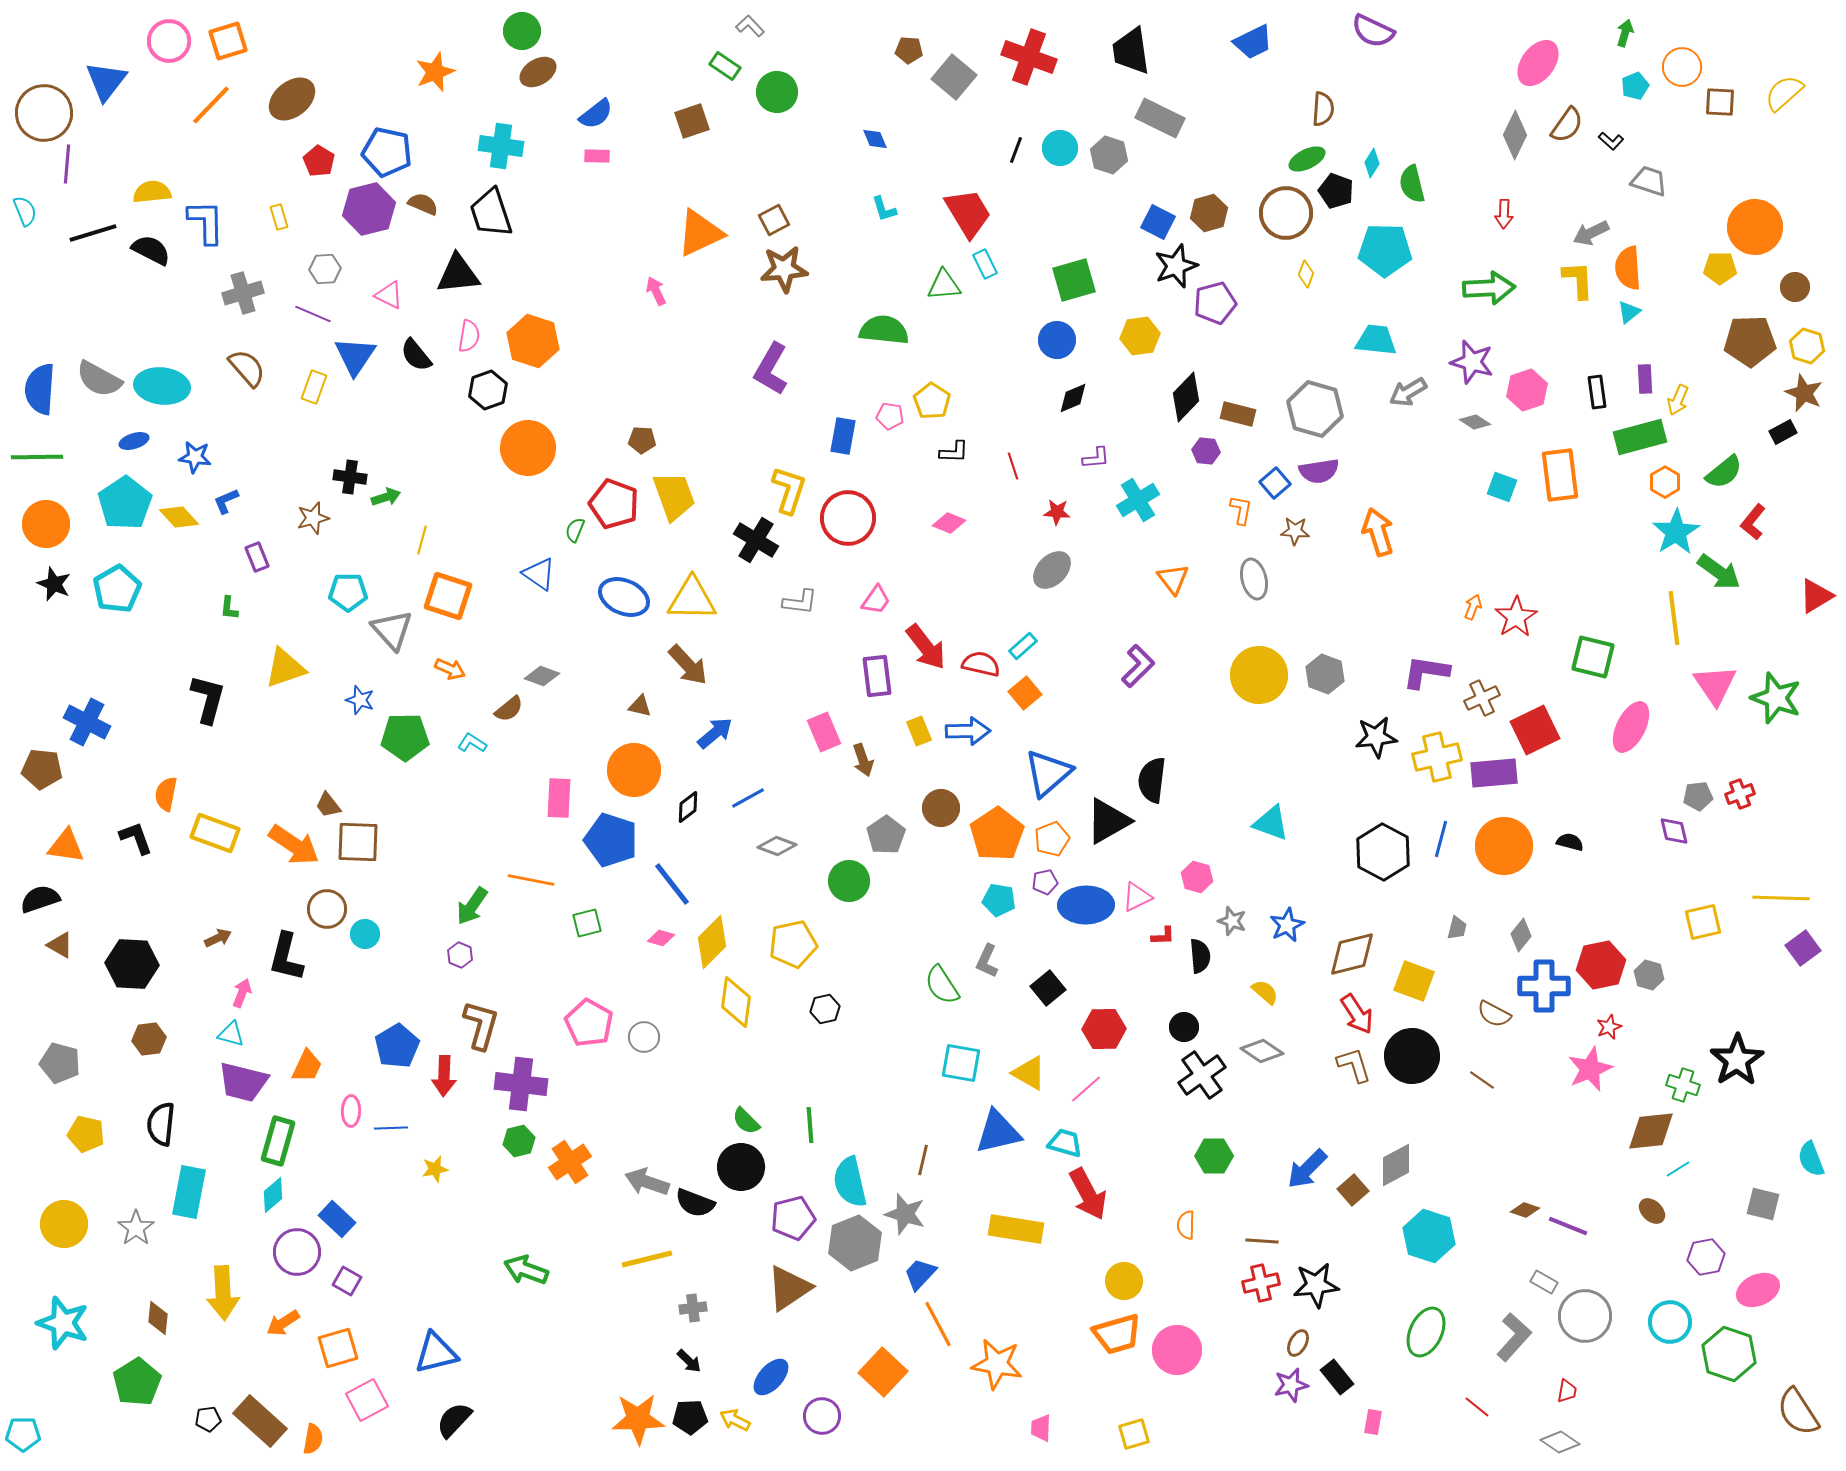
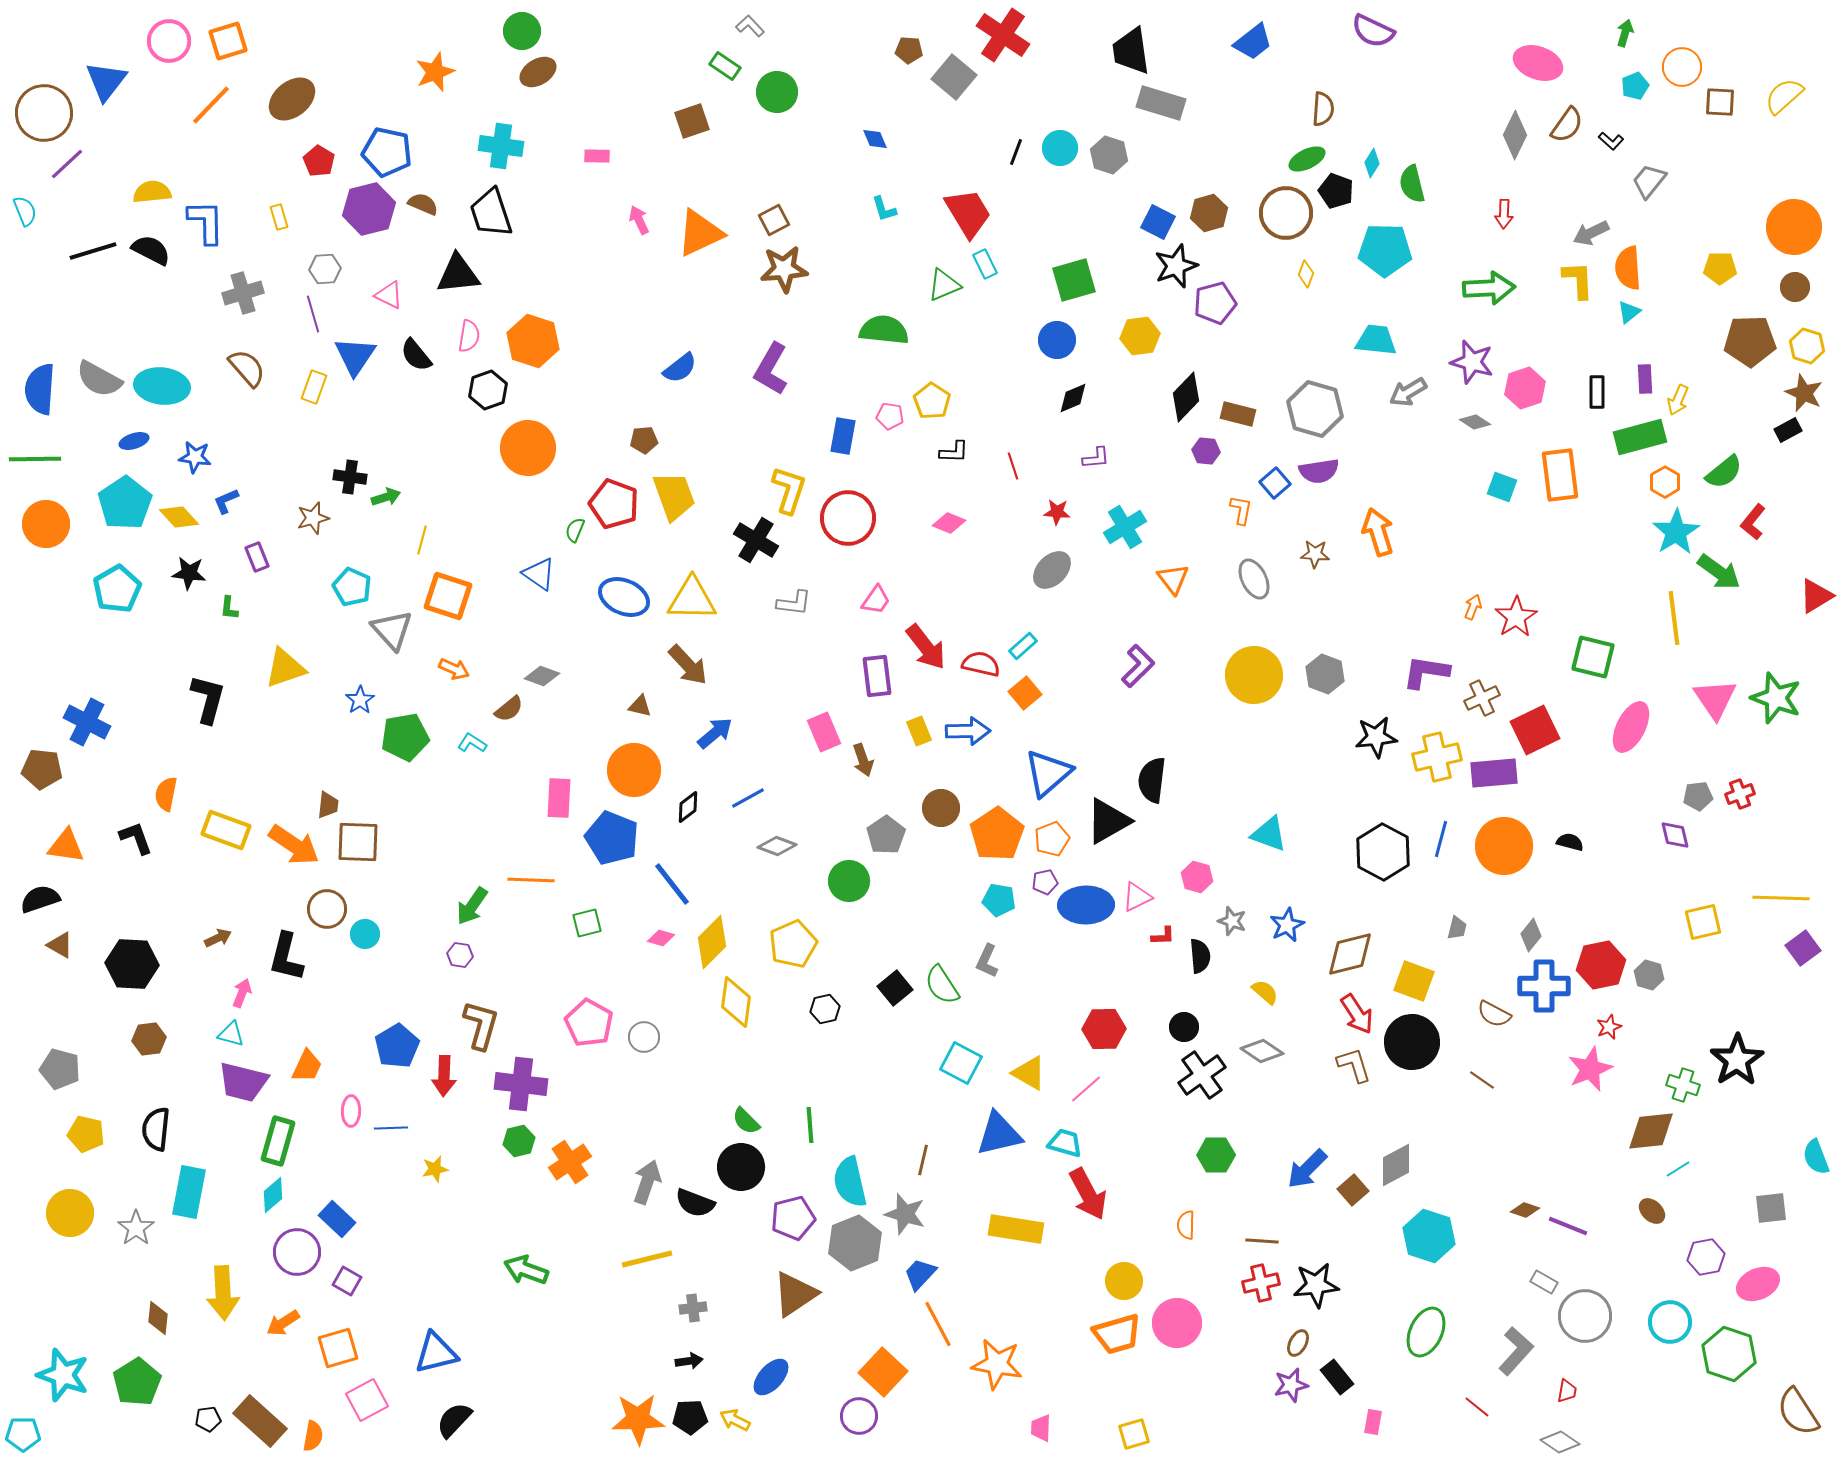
blue trapezoid at (1253, 42): rotated 12 degrees counterclockwise
red cross at (1029, 57): moved 26 px left, 22 px up; rotated 14 degrees clockwise
pink ellipse at (1538, 63): rotated 72 degrees clockwise
yellow semicircle at (1784, 93): moved 3 px down
blue semicircle at (596, 114): moved 84 px right, 254 px down
gray rectangle at (1160, 118): moved 1 px right, 15 px up; rotated 9 degrees counterclockwise
black line at (1016, 150): moved 2 px down
purple line at (67, 164): rotated 42 degrees clockwise
gray trapezoid at (1649, 181): rotated 69 degrees counterclockwise
orange circle at (1755, 227): moved 39 px right
black line at (93, 233): moved 18 px down
green triangle at (944, 285): rotated 18 degrees counterclockwise
pink arrow at (656, 291): moved 17 px left, 71 px up
purple line at (313, 314): rotated 51 degrees clockwise
pink hexagon at (1527, 390): moved 2 px left, 2 px up
black rectangle at (1597, 392): rotated 8 degrees clockwise
black rectangle at (1783, 432): moved 5 px right, 2 px up
brown pentagon at (642, 440): moved 2 px right; rotated 8 degrees counterclockwise
green line at (37, 457): moved 2 px left, 2 px down
cyan cross at (1138, 500): moved 13 px left, 27 px down
brown star at (1295, 531): moved 20 px right, 23 px down
gray ellipse at (1254, 579): rotated 12 degrees counterclockwise
black star at (54, 584): moved 135 px right, 11 px up; rotated 16 degrees counterclockwise
cyan pentagon at (348, 592): moved 4 px right, 5 px up; rotated 24 degrees clockwise
gray L-shape at (800, 602): moved 6 px left, 1 px down
orange arrow at (450, 669): moved 4 px right
yellow circle at (1259, 675): moved 5 px left
pink triangle at (1715, 685): moved 14 px down
blue star at (360, 700): rotated 20 degrees clockwise
green pentagon at (405, 737): rotated 9 degrees counterclockwise
brown trapezoid at (328, 805): rotated 136 degrees counterclockwise
cyan triangle at (1271, 823): moved 2 px left, 11 px down
purple diamond at (1674, 831): moved 1 px right, 4 px down
yellow rectangle at (215, 833): moved 11 px right, 3 px up
blue pentagon at (611, 840): moved 1 px right, 2 px up; rotated 4 degrees clockwise
orange line at (531, 880): rotated 9 degrees counterclockwise
gray diamond at (1521, 935): moved 10 px right
yellow pentagon at (793, 944): rotated 12 degrees counterclockwise
brown diamond at (1352, 954): moved 2 px left
purple hexagon at (460, 955): rotated 15 degrees counterclockwise
black square at (1048, 988): moved 153 px left
black circle at (1412, 1056): moved 14 px up
gray pentagon at (60, 1063): moved 6 px down
cyan square at (961, 1063): rotated 18 degrees clockwise
black semicircle at (161, 1124): moved 5 px left, 5 px down
blue triangle at (998, 1132): moved 1 px right, 2 px down
green hexagon at (1214, 1156): moved 2 px right, 1 px up
cyan semicircle at (1811, 1159): moved 5 px right, 2 px up
gray arrow at (647, 1182): rotated 90 degrees clockwise
gray square at (1763, 1204): moved 8 px right, 4 px down; rotated 20 degrees counterclockwise
yellow circle at (64, 1224): moved 6 px right, 11 px up
brown triangle at (789, 1288): moved 6 px right, 6 px down
pink ellipse at (1758, 1290): moved 6 px up
cyan star at (63, 1323): moved 52 px down
gray L-shape at (1514, 1337): moved 2 px right, 14 px down
pink circle at (1177, 1350): moved 27 px up
black arrow at (689, 1361): rotated 52 degrees counterclockwise
purple circle at (822, 1416): moved 37 px right
orange semicircle at (313, 1439): moved 3 px up
